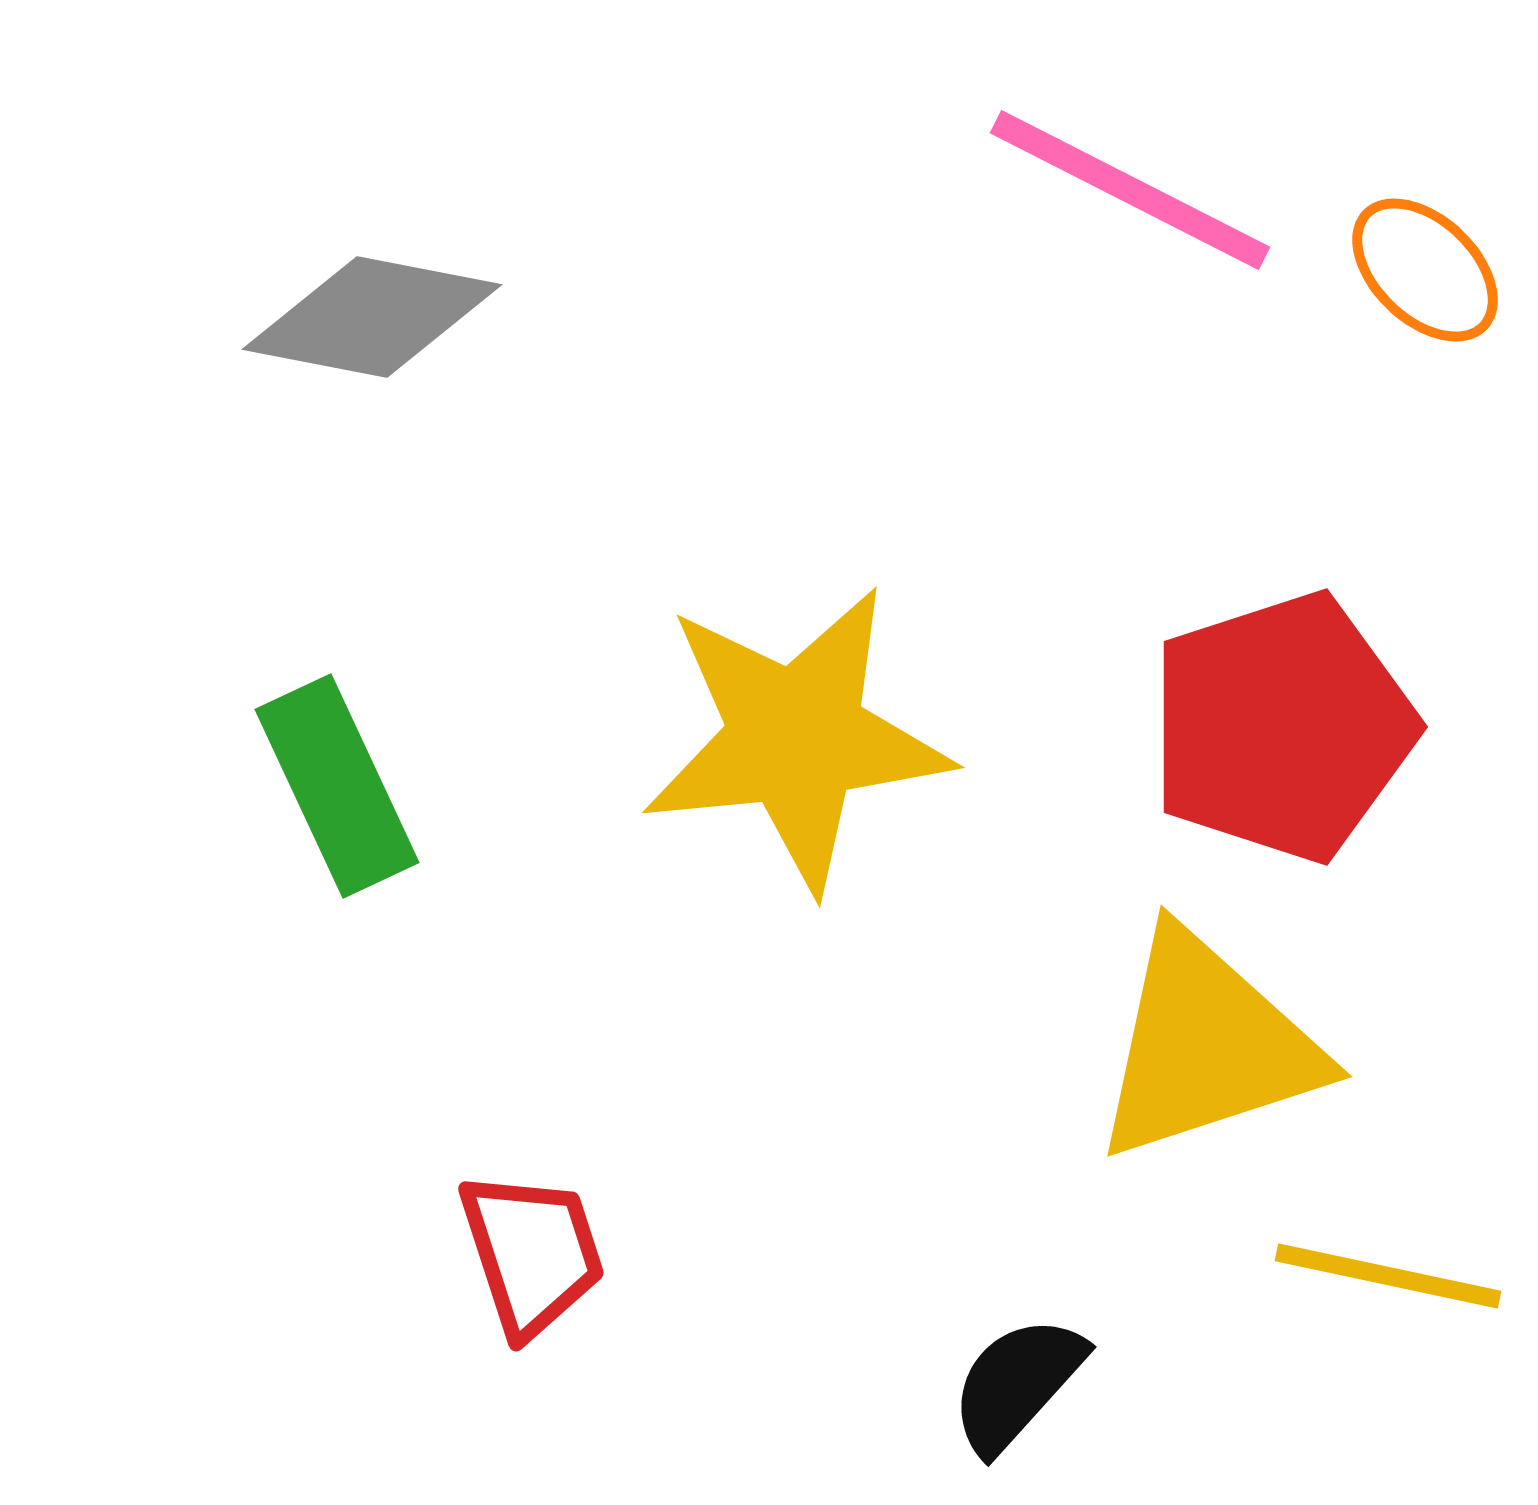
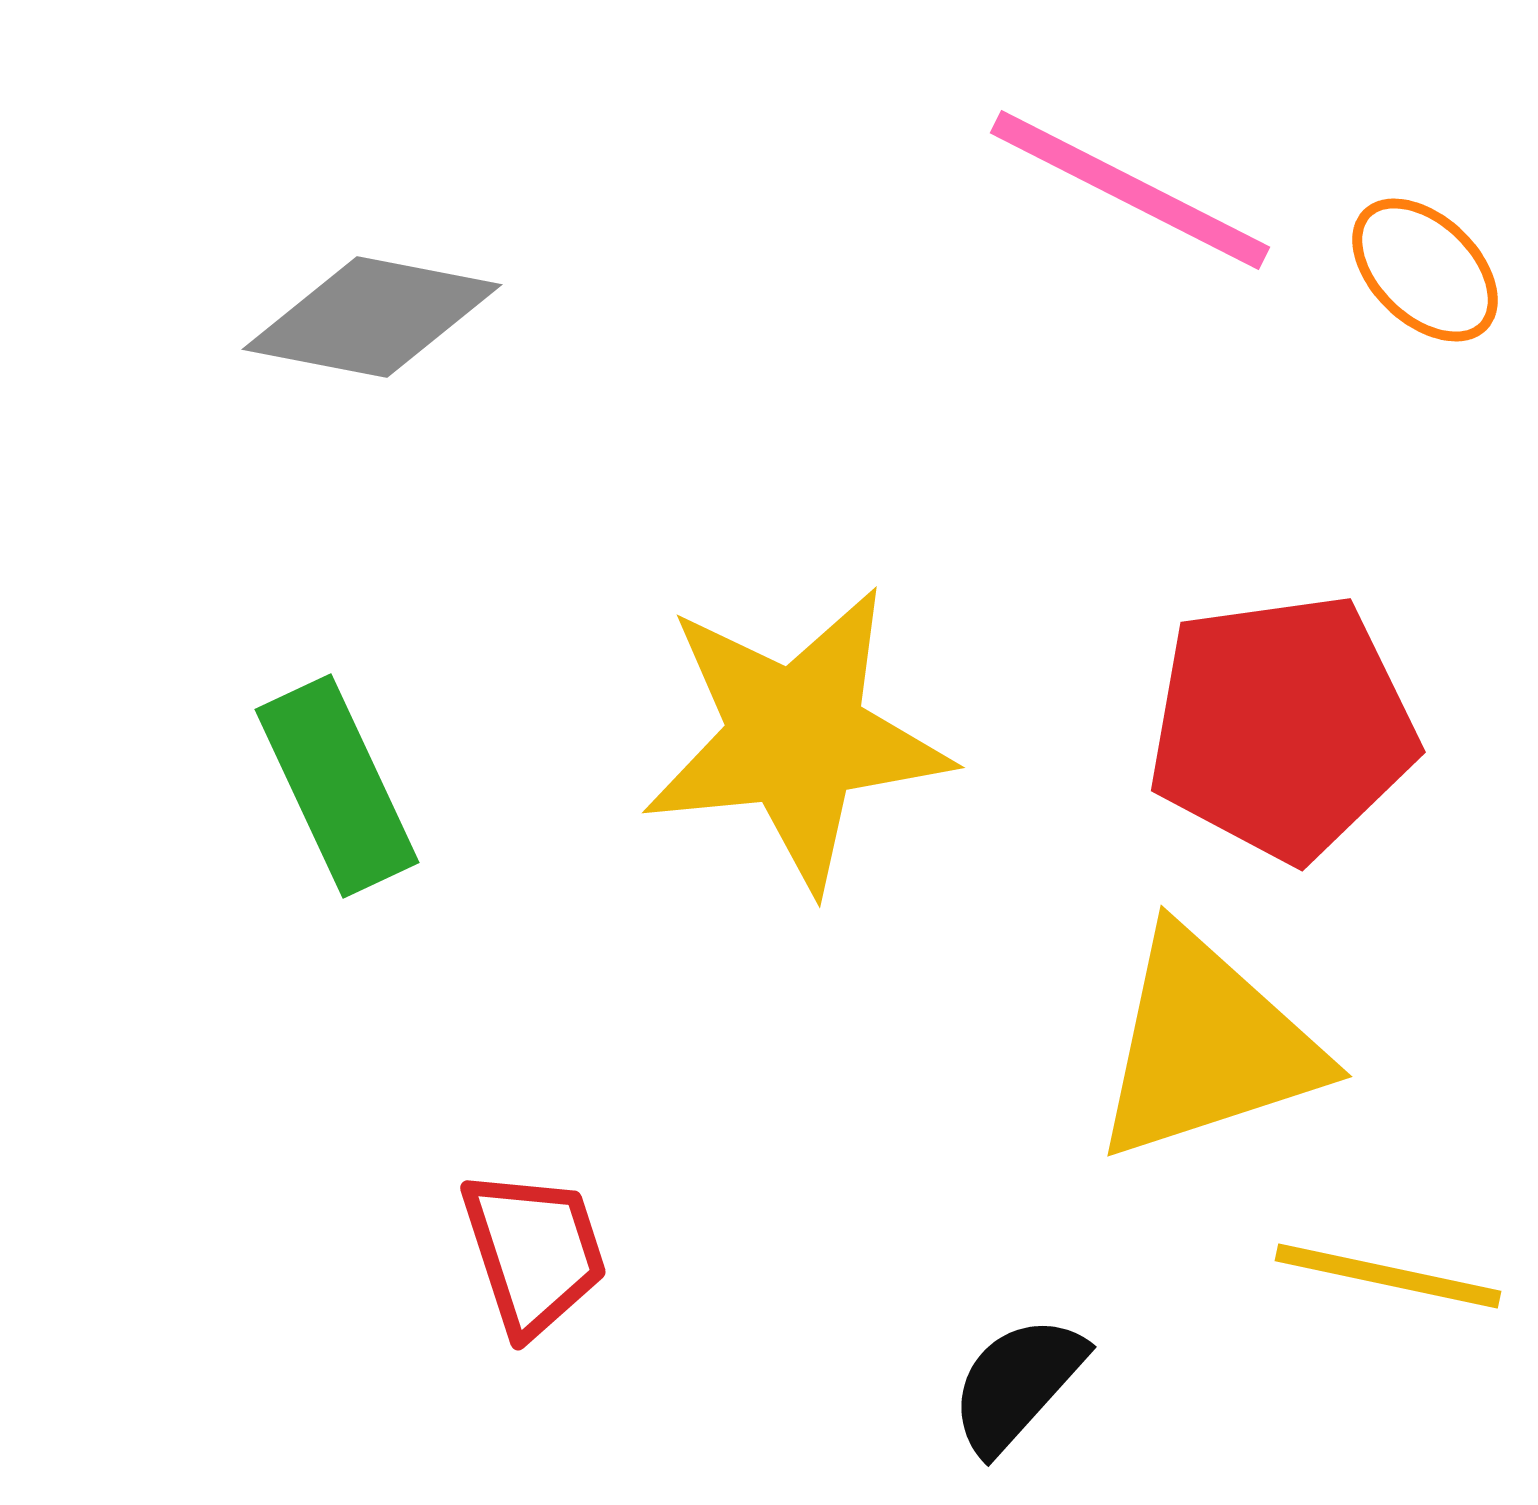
red pentagon: rotated 10 degrees clockwise
red trapezoid: moved 2 px right, 1 px up
